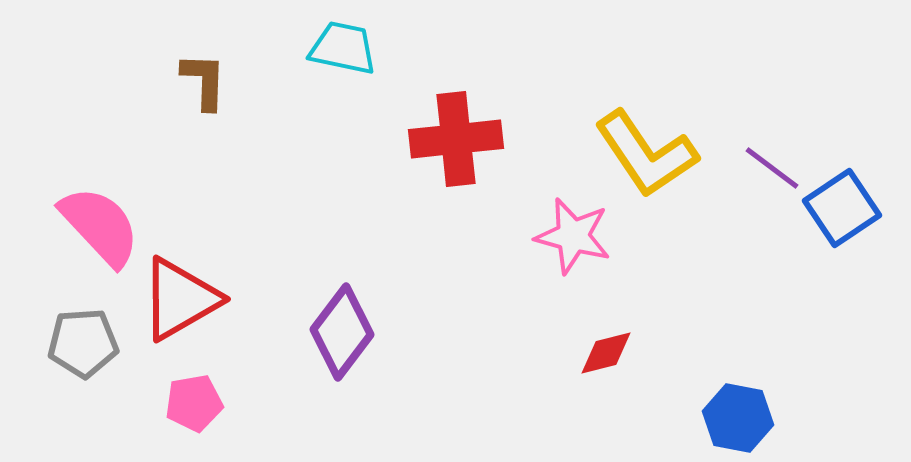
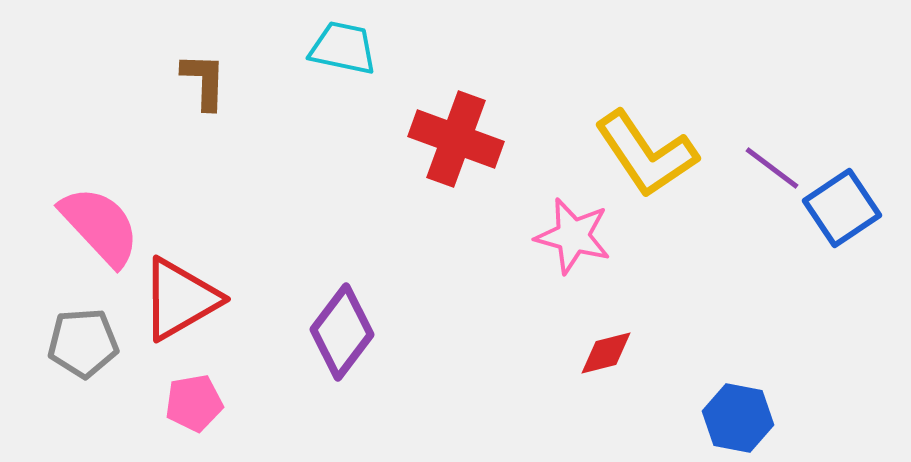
red cross: rotated 26 degrees clockwise
